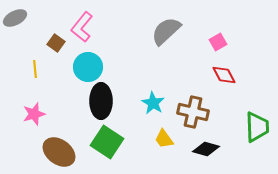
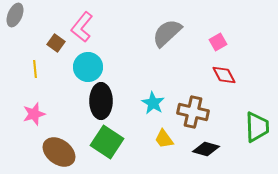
gray ellipse: moved 3 px up; rotated 40 degrees counterclockwise
gray semicircle: moved 1 px right, 2 px down
